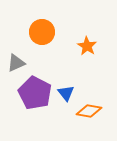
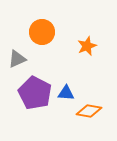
orange star: rotated 18 degrees clockwise
gray triangle: moved 1 px right, 4 px up
blue triangle: rotated 48 degrees counterclockwise
